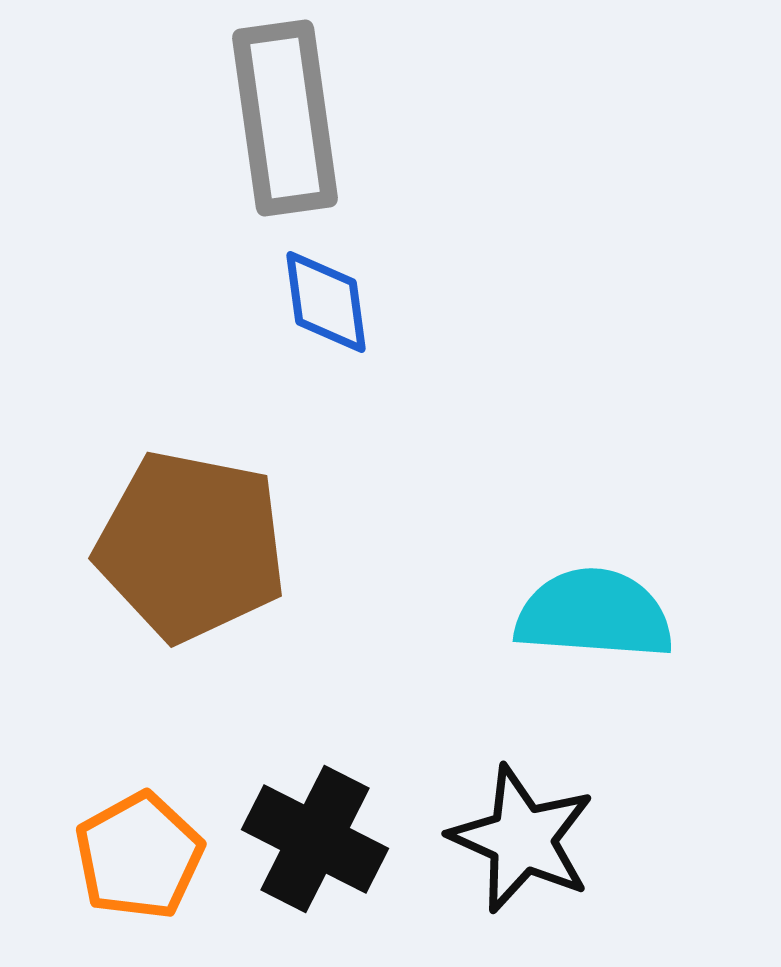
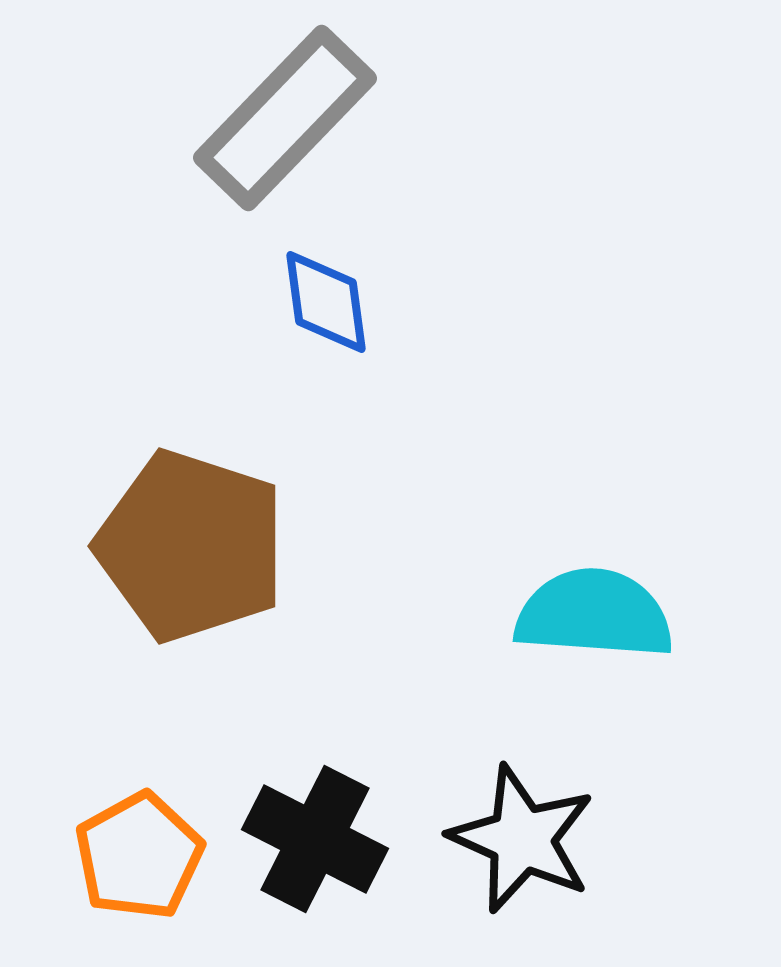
gray rectangle: rotated 52 degrees clockwise
brown pentagon: rotated 7 degrees clockwise
